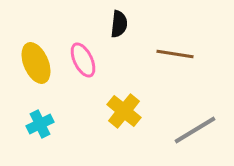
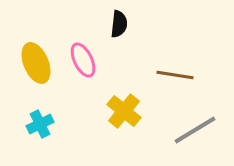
brown line: moved 21 px down
